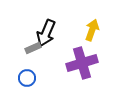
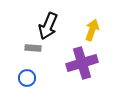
black arrow: moved 2 px right, 7 px up
gray rectangle: rotated 28 degrees clockwise
